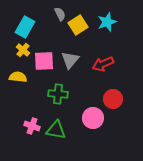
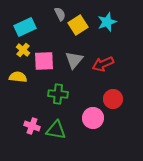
cyan rectangle: rotated 35 degrees clockwise
gray triangle: moved 4 px right
